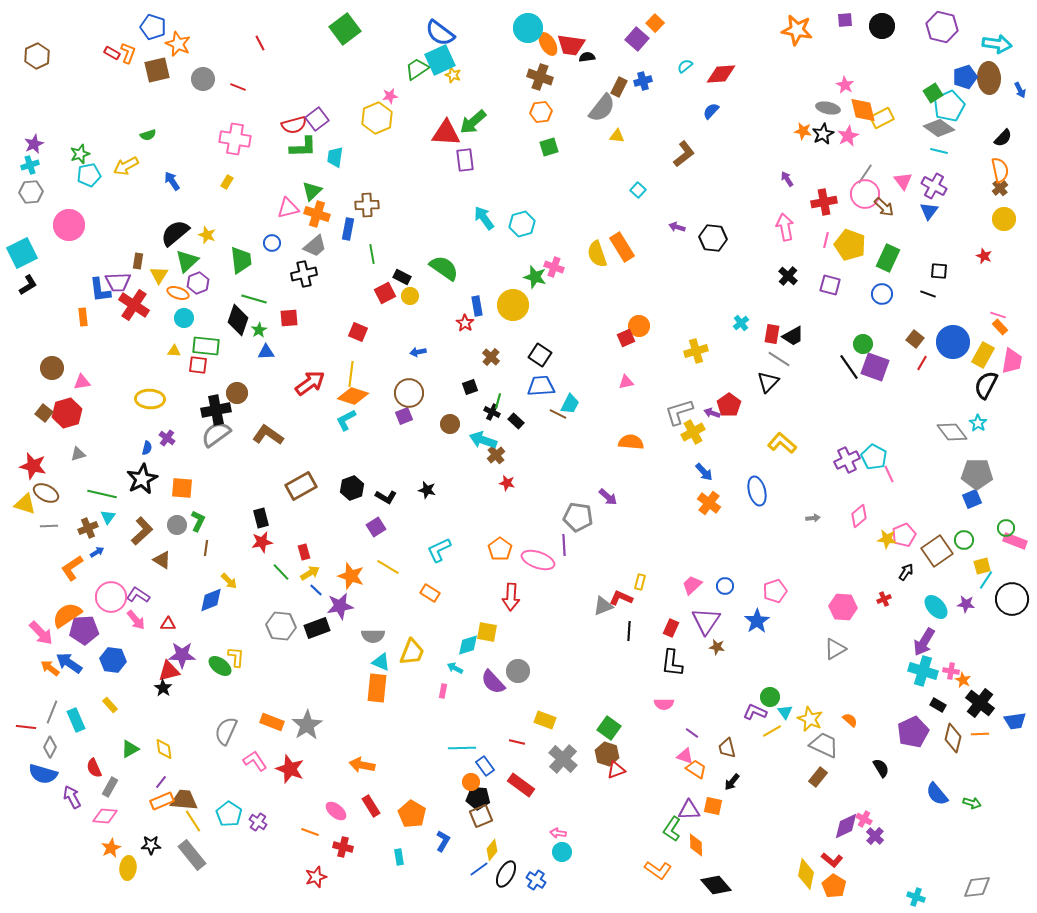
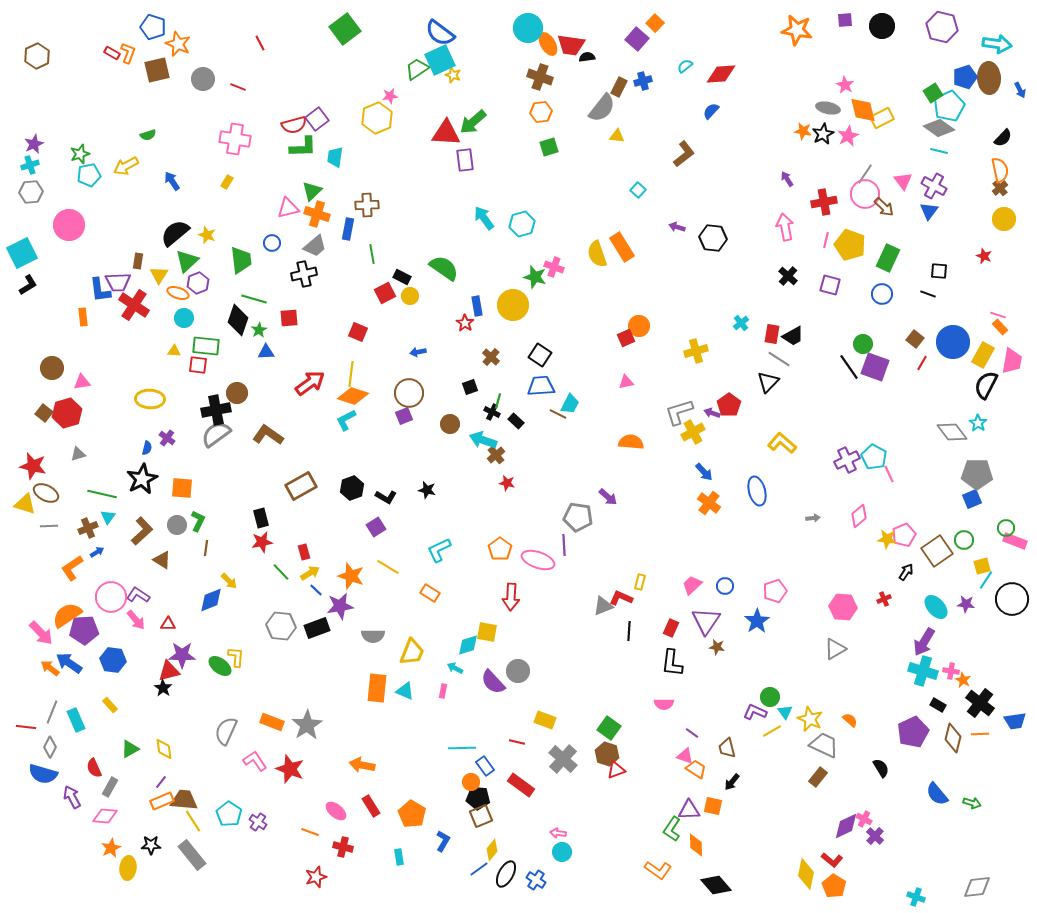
cyan triangle at (381, 662): moved 24 px right, 29 px down
